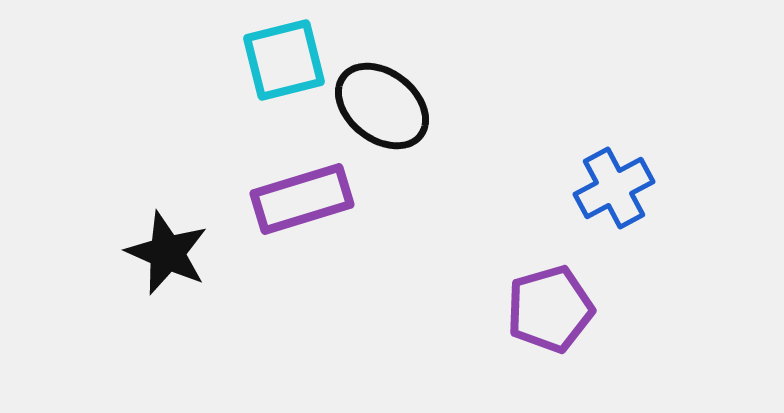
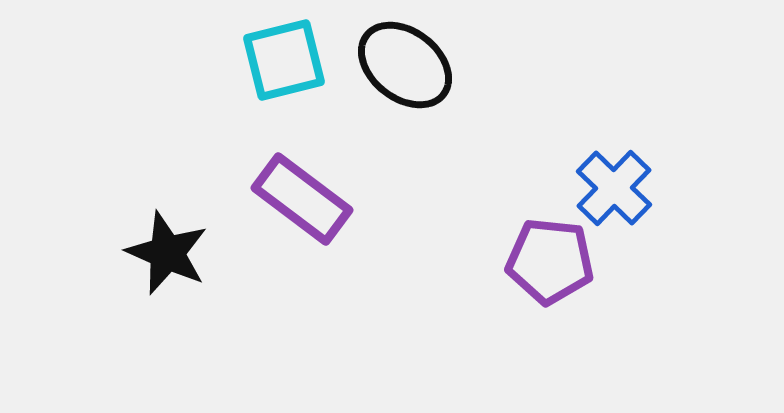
black ellipse: moved 23 px right, 41 px up
blue cross: rotated 18 degrees counterclockwise
purple rectangle: rotated 54 degrees clockwise
purple pentagon: moved 48 px up; rotated 22 degrees clockwise
